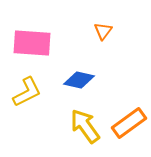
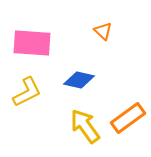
orange triangle: rotated 24 degrees counterclockwise
orange rectangle: moved 1 px left, 5 px up
